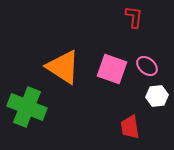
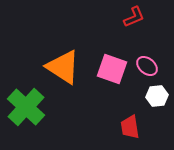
red L-shape: rotated 60 degrees clockwise
green cross: moved 1 px left; rotated 21 degrees clockwise
